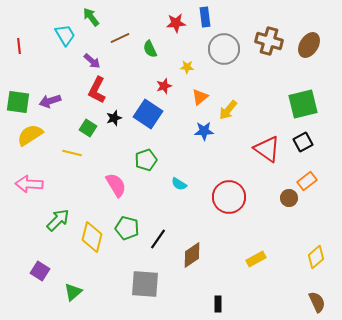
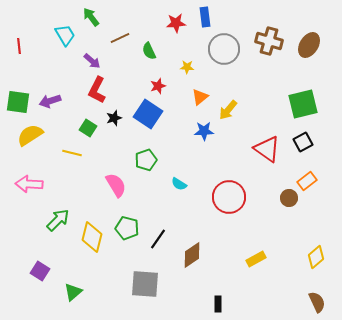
green semicircle at (150, 49): moved 1 px left, 2 px down
red star at (164, 86): moved 6 px left
